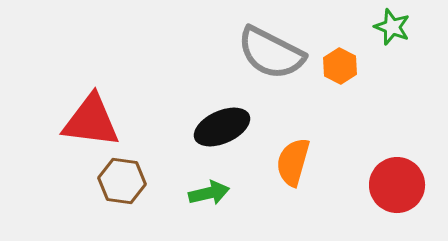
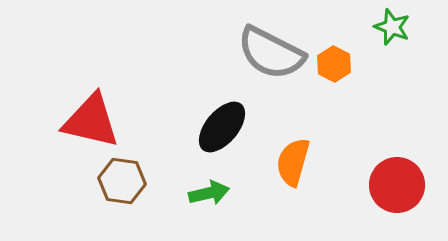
orange hexagon: moved 6 px left, 2 px up
red triangle: rotated 6 degrees clockwise
black ellipse: rotated 26 degrees counterclockwise
